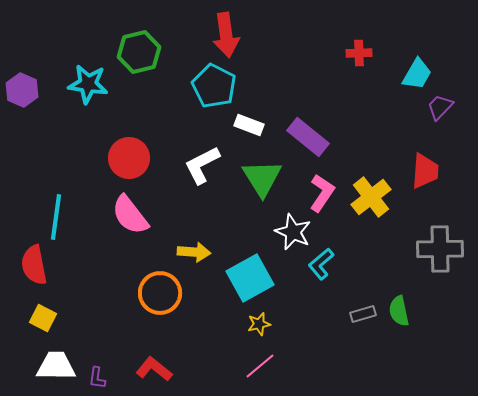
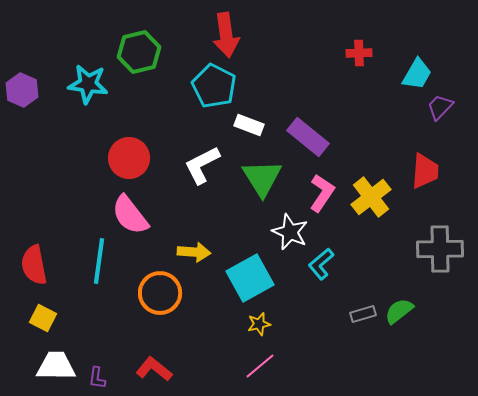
cyan line: moved 43 px right, 44 px down
white star: moved 3 px left
green semicircle: rotated 64 degrees clockwise
